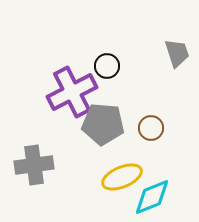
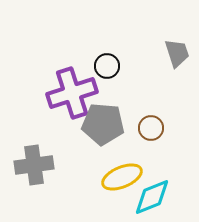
purple cross: moved 1 px down; rotated 9 degrees clockwise
